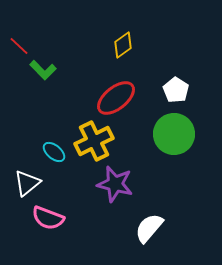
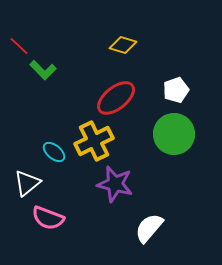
yellow diamond: rotated 52 degrees clockwise
white pentagon: rotated 20 degrees clockwise
